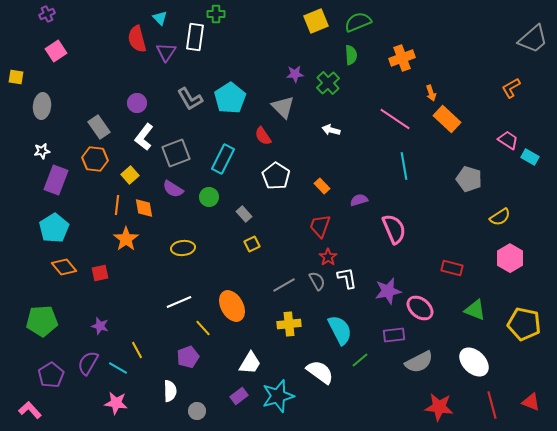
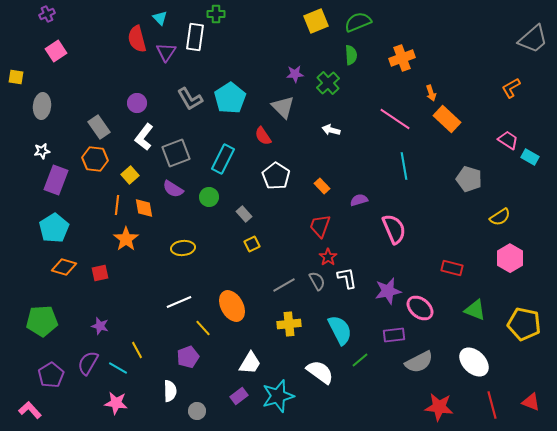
orange diamond at (64, 267): rotated 35 degrees counterclockwise
